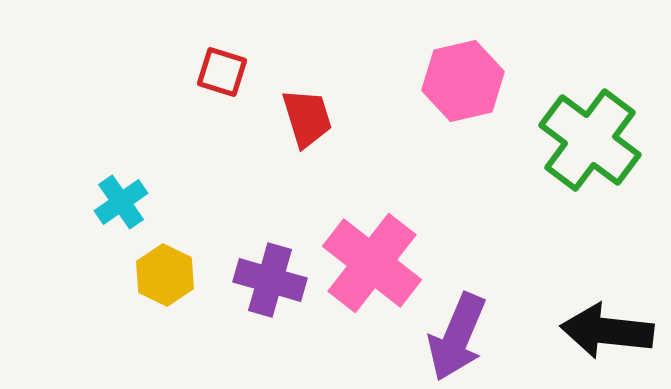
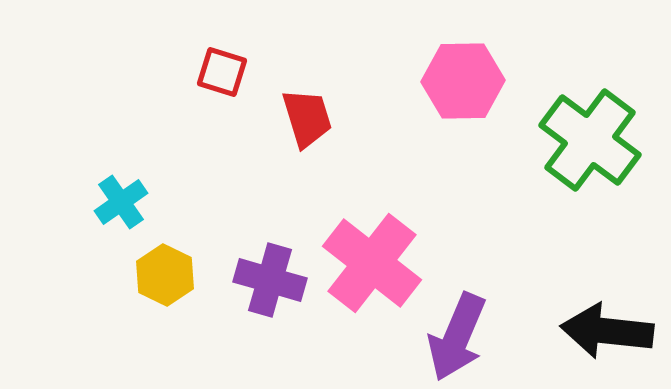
pink hexagon: rotated 12 degrees clockwise
